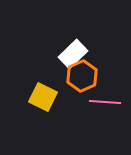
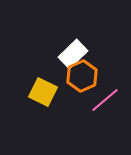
yellow square: moved 5 px up
pink line: moved 2 px up; rotated 44 degrees counterclockwise
